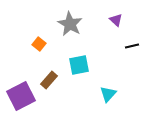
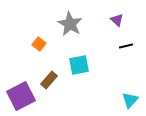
purple triangle: moved 1 px right
black line: moved 6 px left
cyan triangle: moved 22 px right, 6 px down
